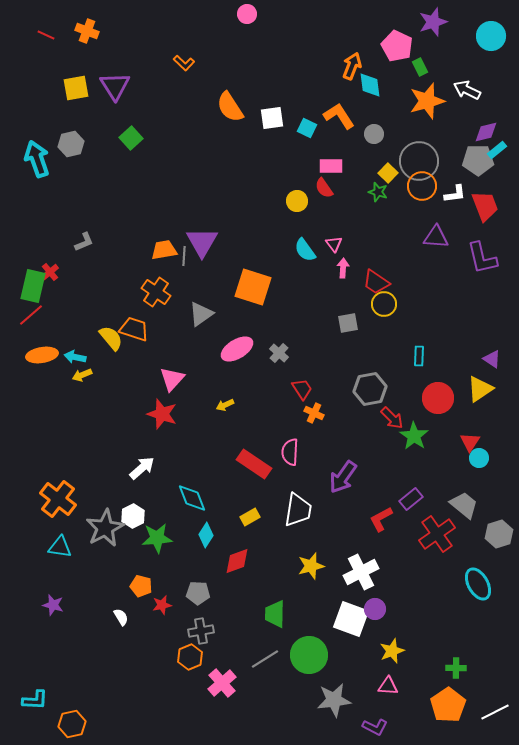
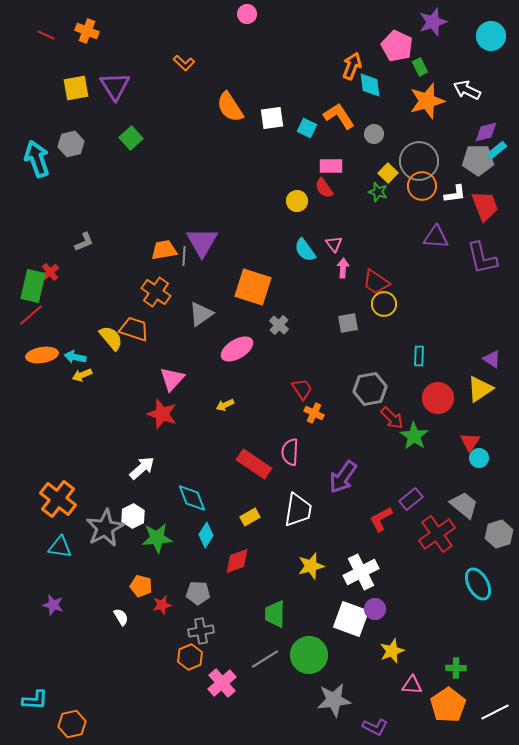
gray cross at (279, 353): moved 28 px up
pink triangle at (388, 686): moved 24 px right, 1 px up
